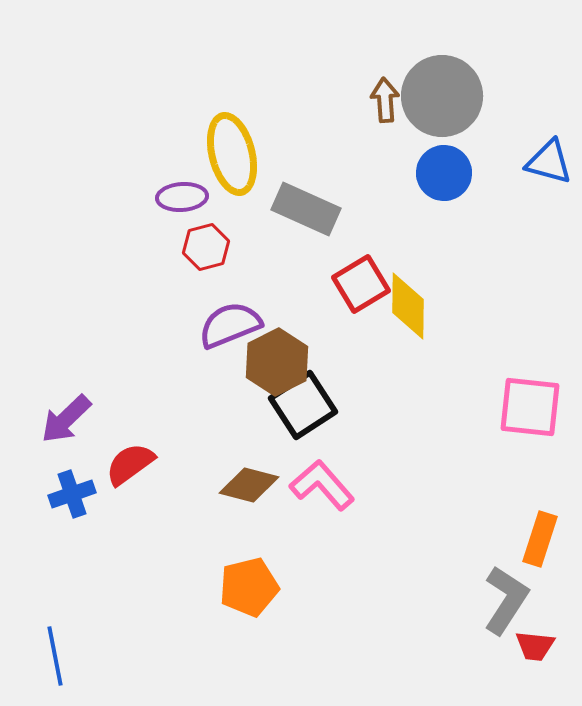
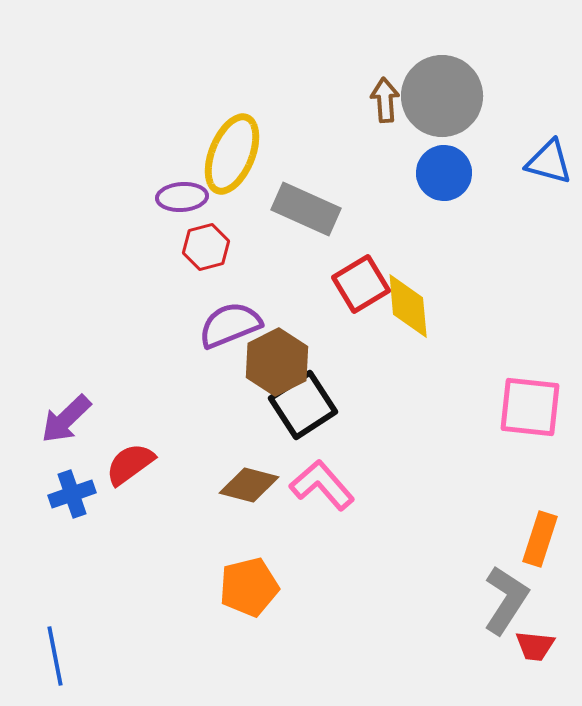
yellow ellipse: rotated 36 degrees clockwise
yellow diamond: rotated 6 degrees counterclockwise
